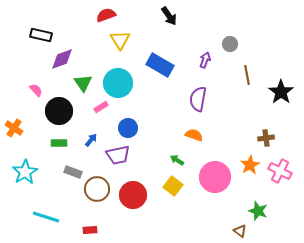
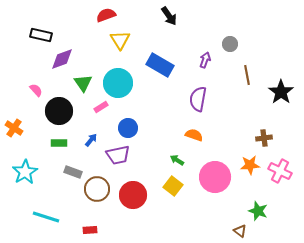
brown cross: moved 2 px left
orange star: rotated 24 degrees clockwise
